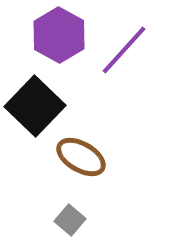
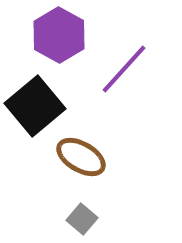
purple line: moved 19 px down
black square: rotated 6 degrees clockwise
gray square: moved 12 px right, 1 px up
